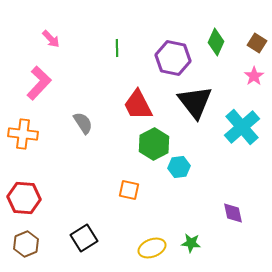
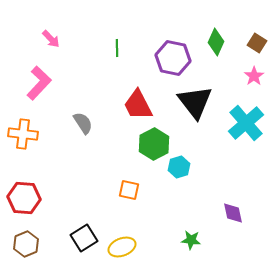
cyan cross: moved 4 px right, 4 px up
cyan hexagon: rotated 10 degrees counterclockwise
green star: moved 3 px up
yellow ellipse: moved 30 px left, 1 px up
